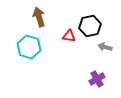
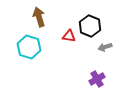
black hexagon: rotated 25 degrees counterclockwise
gray arrow: rotated 32 degrees counterclockwise
